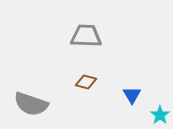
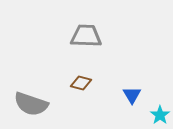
brown diamond: moved 5 px left, 1 px down
